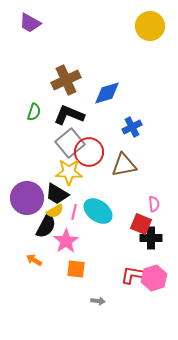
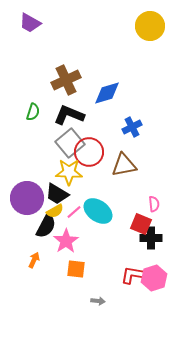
green semicircle: moved 1 px left
pink line: rotated 35 degrees clockwise
orange arrow: rotated 84 degrees clockwise
